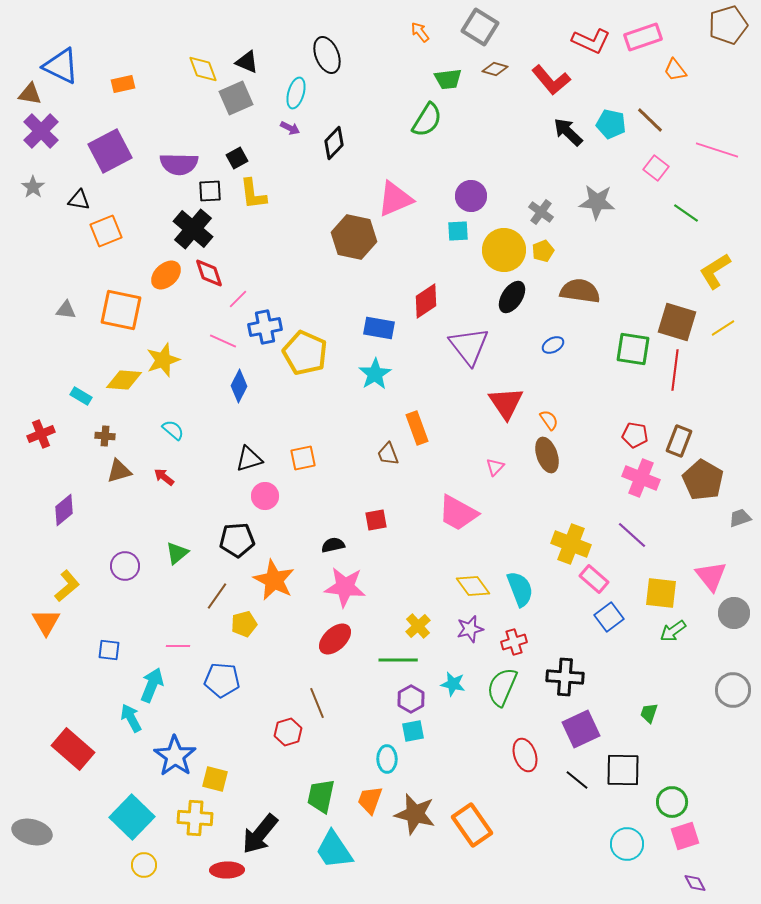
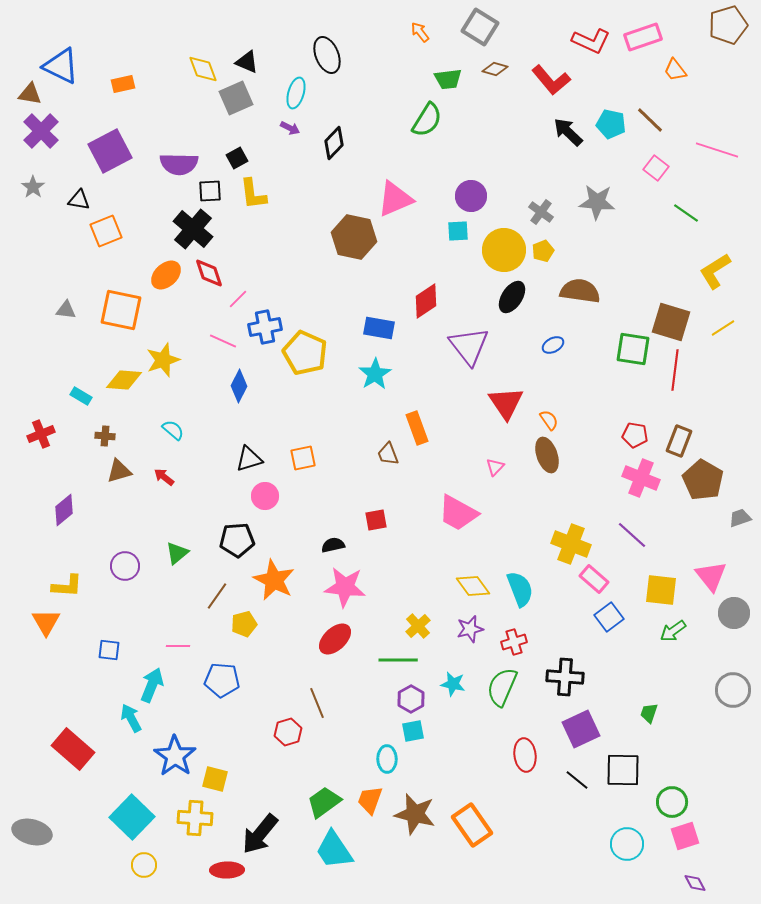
brown square at (677, 322): moved 6 px left
yellow L-shape at (67, 586): rotated 44 degrees clockwise
yellow square at (661, 593): moved 3 px up
red ellipse at (525, 755): rotated 12 degrees clockwise
green trapezoid at (321, 796): moved 3 px right, 6 px down; rotated 42 degrees clockwise
